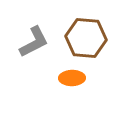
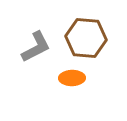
gray L-shape: moved 2 px right, 5 px down
